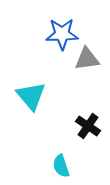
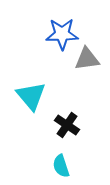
black cross: moved 21 px left, 1 px up
